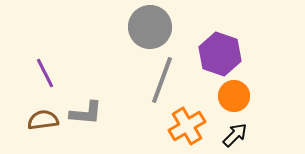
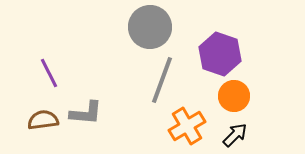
purple line: moved 4 px right
